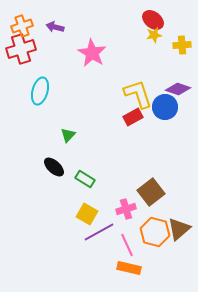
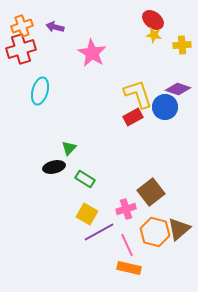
yellow star: rotated 21 degrees clockwise
green triangle: moved 1 px right, 13 px down
black ellipse: rotated 55 degrees counterclockwise
